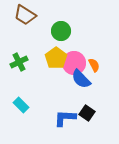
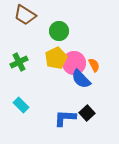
green circle: moved 2 px left
yellow pentagon: rotated 10 degrees clockwise
black square: rotated 14 degrees clockwise
